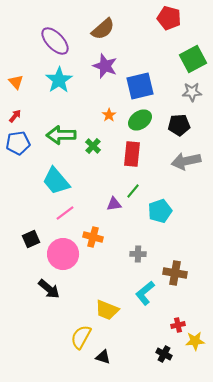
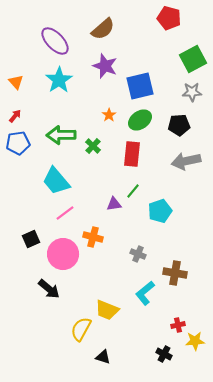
gray cross: rotated 21 degrees clockwise
yellow semicircle: moved 8 px up
